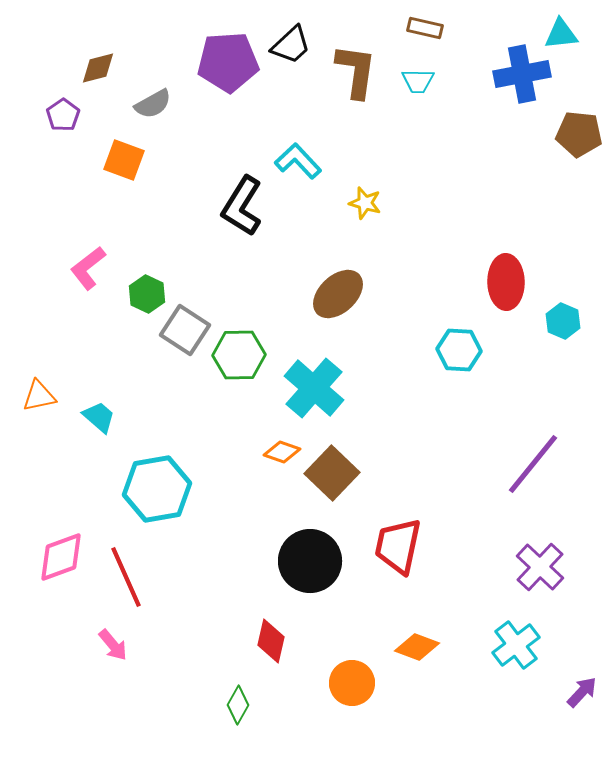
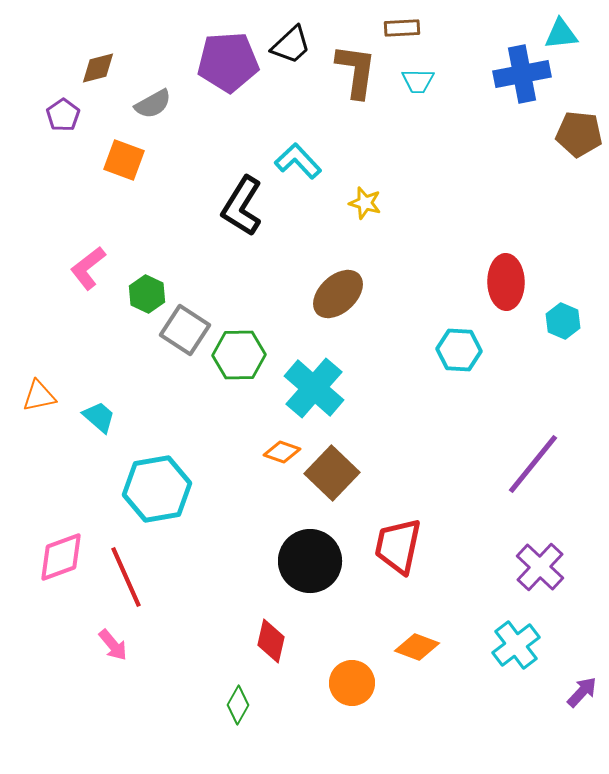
brown rectangle at (425, 28): moved 23 px left; rotated 16 degrees counterclockwise
